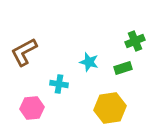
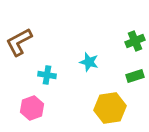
brown L-shape: moved 5 px left, 10 px up
green rectangle: moved 12 px right, 8 px down
cyan cross: moved 12 px left, 9 px up
pink hexagon: rotated 15 degrees counterclockwise
